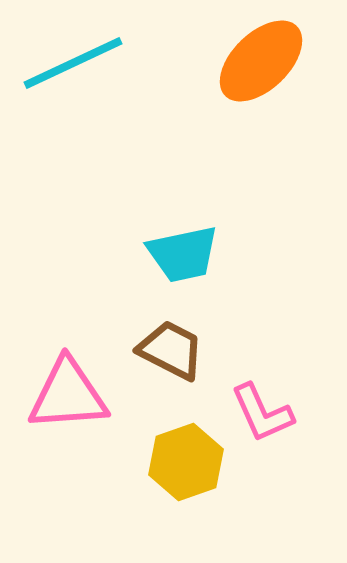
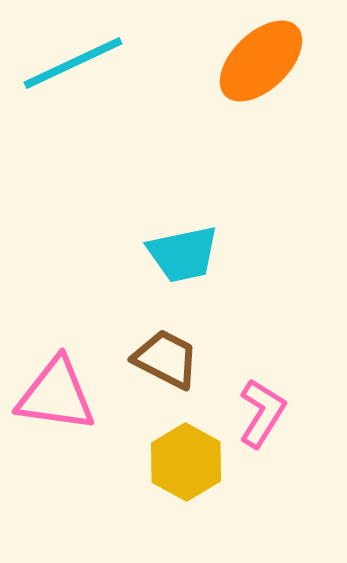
brown trapezoid: moved 5 px left, 9 px down
pink triangle: moved 12 px left; rotated 12 degrees clockwise
pink L-shape: rotated 124 degrees counterclockwise
yellow hexagon: rotated 12 degrees counterclockwise
